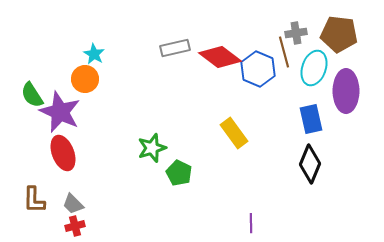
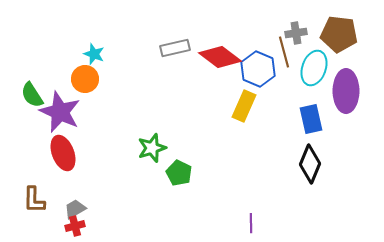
cyan star: rotated 10 degrees counterclockwise
yellow rectangle: moved 10 px right, 27 px up; rotated 60 degrees clockwise
gray trapezoid: moved 2 px right, 5 px down; rotated 105 degrees clockwise
